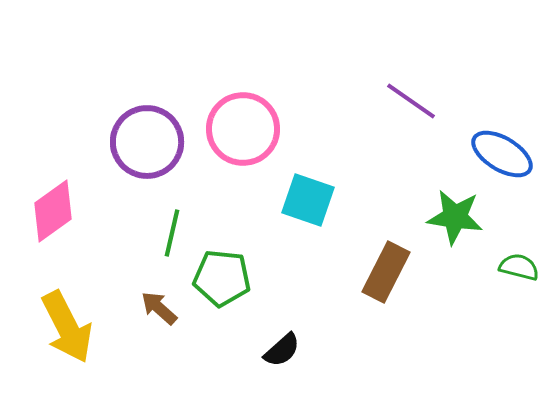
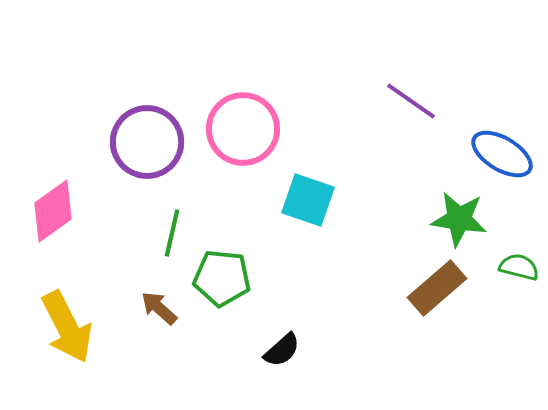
green star: moved 4 px right, 2 px down
brown rectangle: moved 51 px right, 16 px down; rotated 22 degrees clockwise
